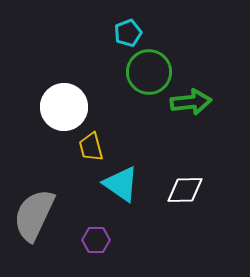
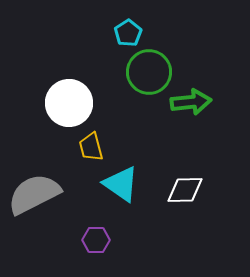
cyan pentagon: rotated 12 degrees counterclockwise
white circle: moved 5 px right, 4 px up
gray semicircle: moved 21 px up; rotated 38 degrees clockwise
